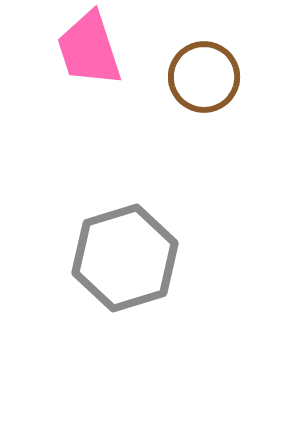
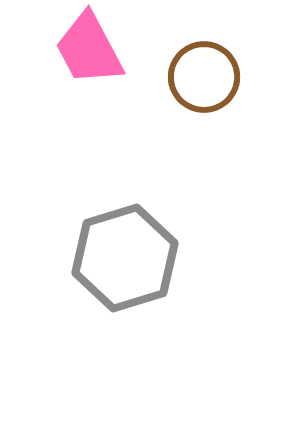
pink trapezoid: rotated 10 degrees counterclockwise
